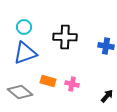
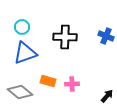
cyan circle: moved 2 px left
blue cross: moved 10 px up; rotated 14 degrees clockwise
pink cross: rotated 16 degrees counterclockwise
